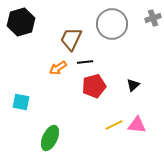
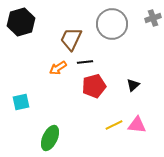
cyan square: rotated 24 degrees counterclockwise
